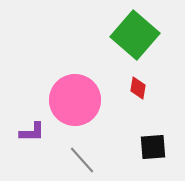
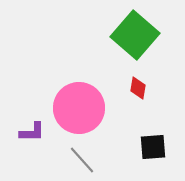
pink circle: moved 4 px right, 8 px down
